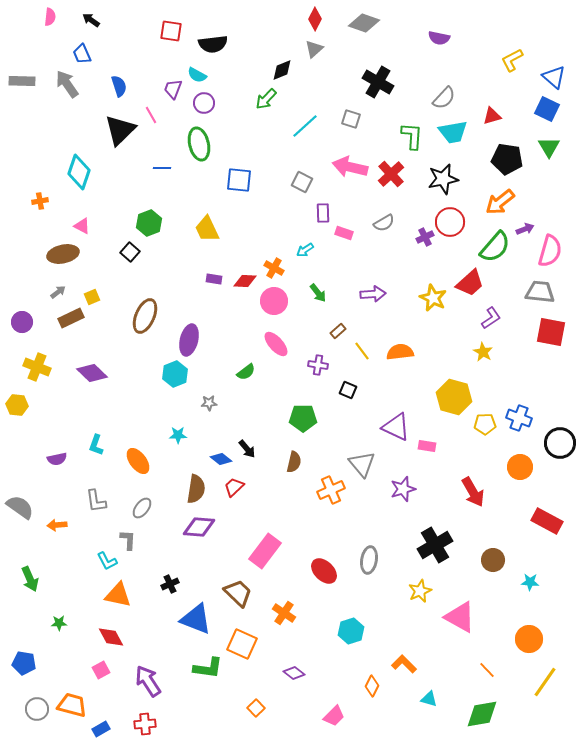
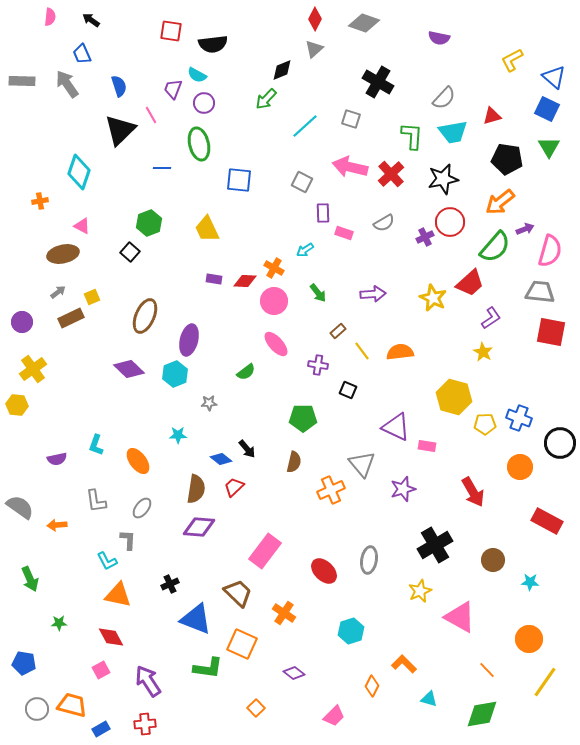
yellow cross at (37, 367): moved 4 px left, 2 px down; rotated 32 degrees clockwise
purple diamond at (92, 373): moved 37 px right, 4 px up
